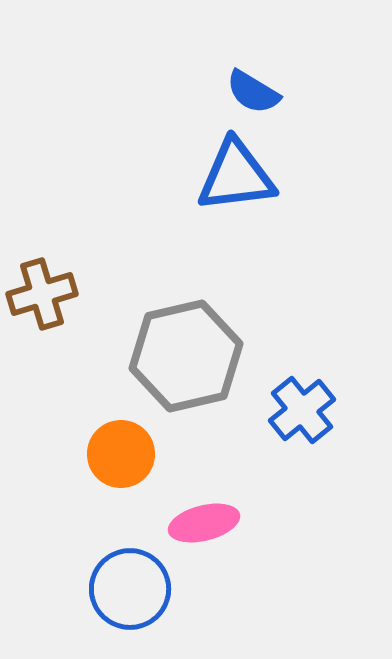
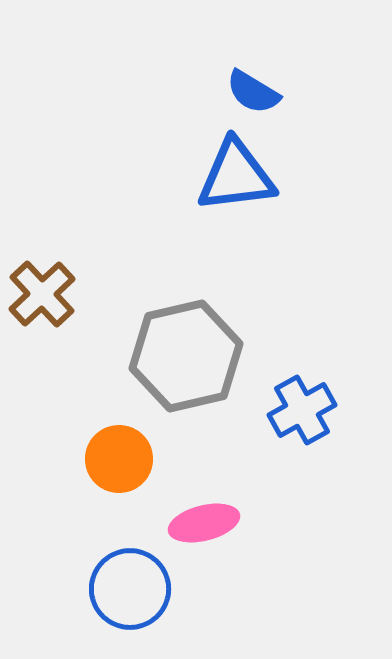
brown cross: rotated 26 degrees counterclockwise
blue cross: rotated 10 degrees clockwise
orange circle: moved 2 px left, 5 px down
